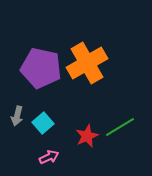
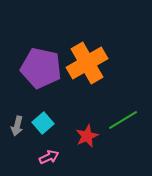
gray arrow: moved 10 px down
green line: moved 3 px right, 7 px up
